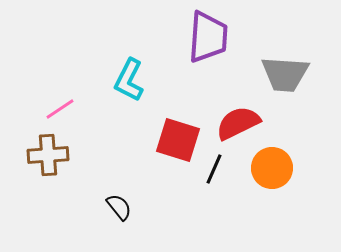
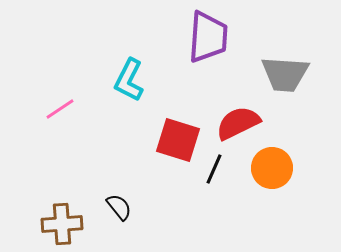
brown cross: moved 14 px right, 69 px down
